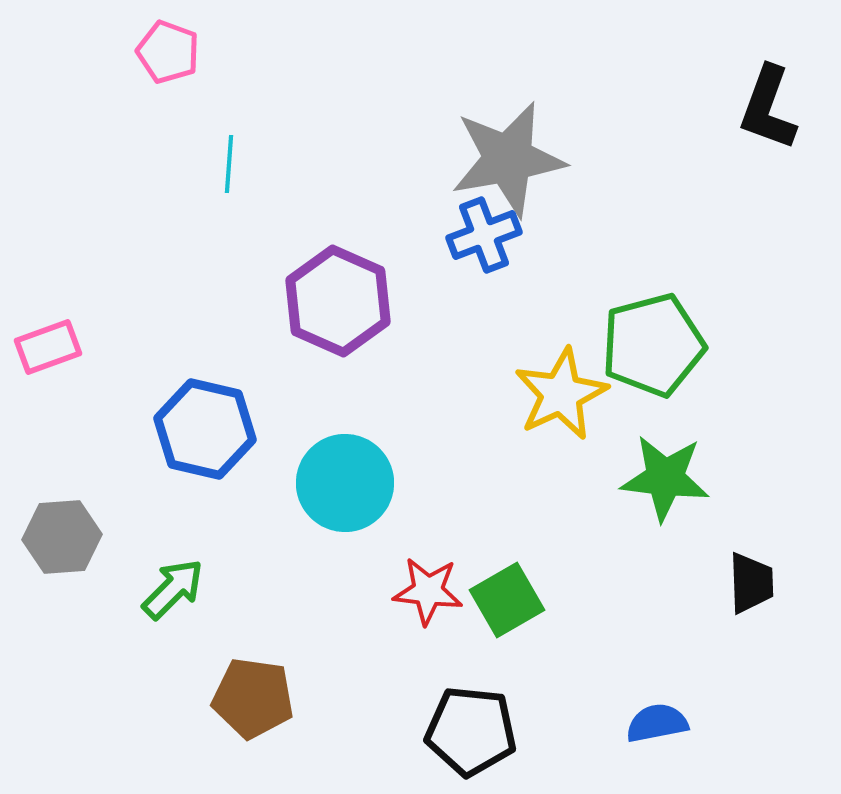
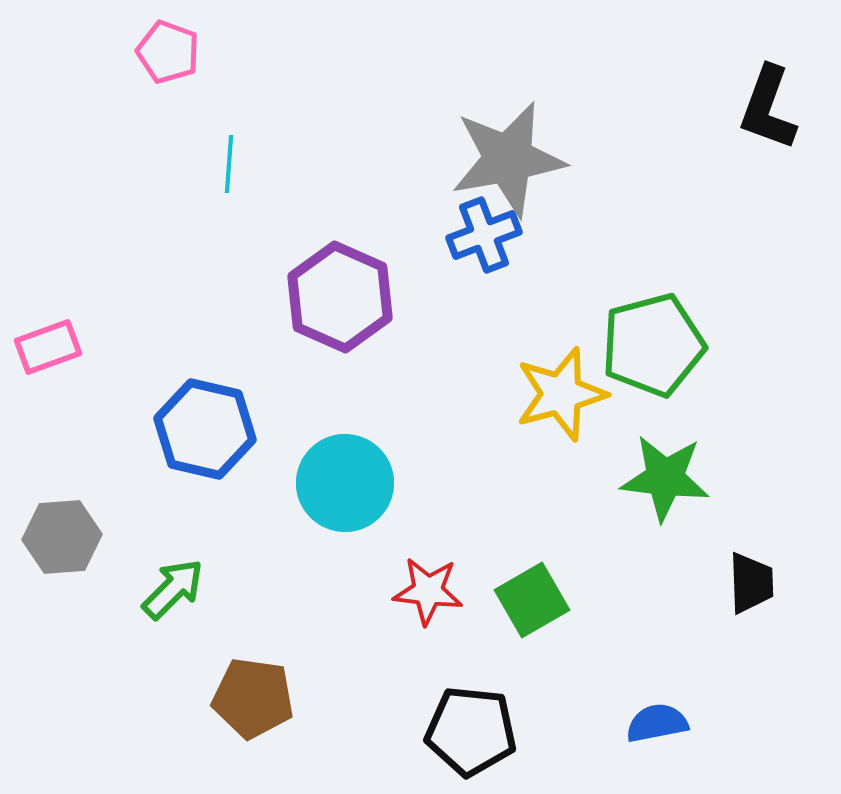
purple hexagon: moved 2 px right, 4 px up
yellow star: rotated 10 degrees clockwise
green square: moved 25 px right
